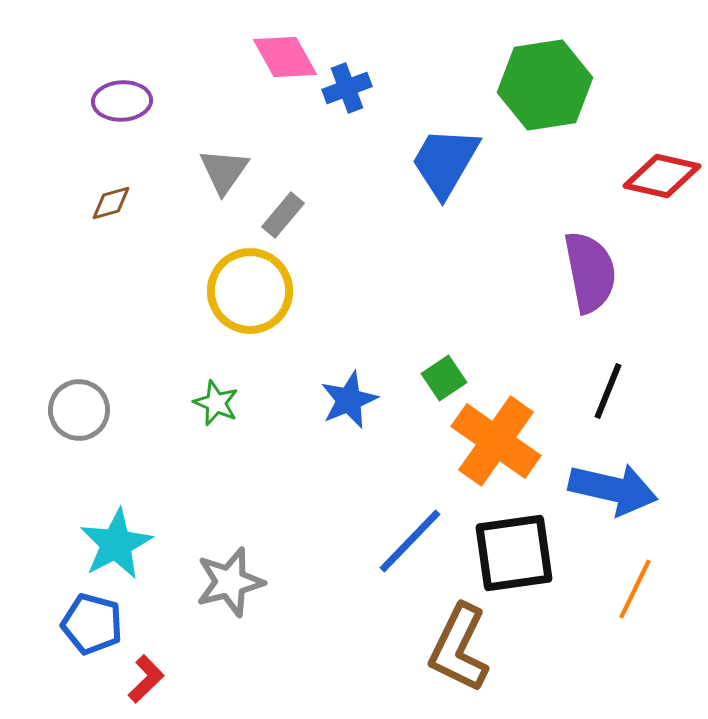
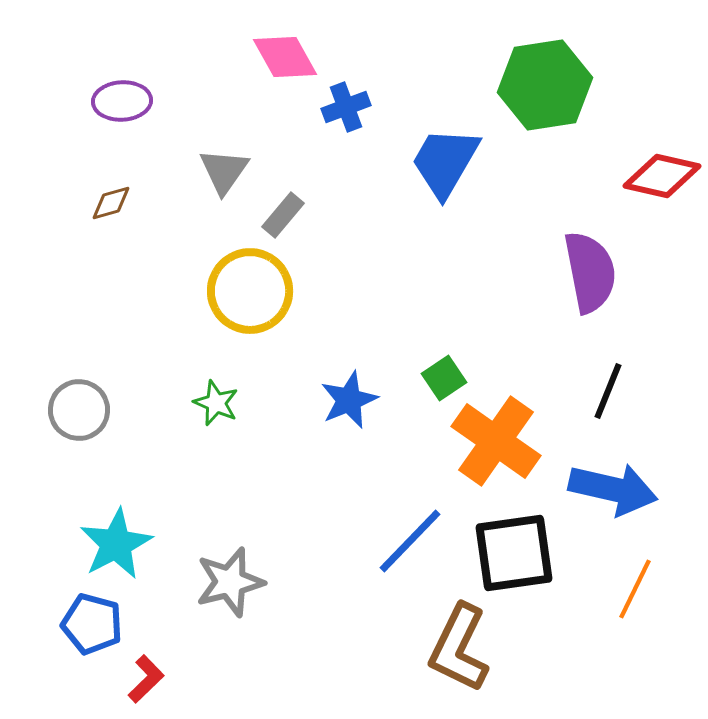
blue cross: moved 1 px left, 19 px down
